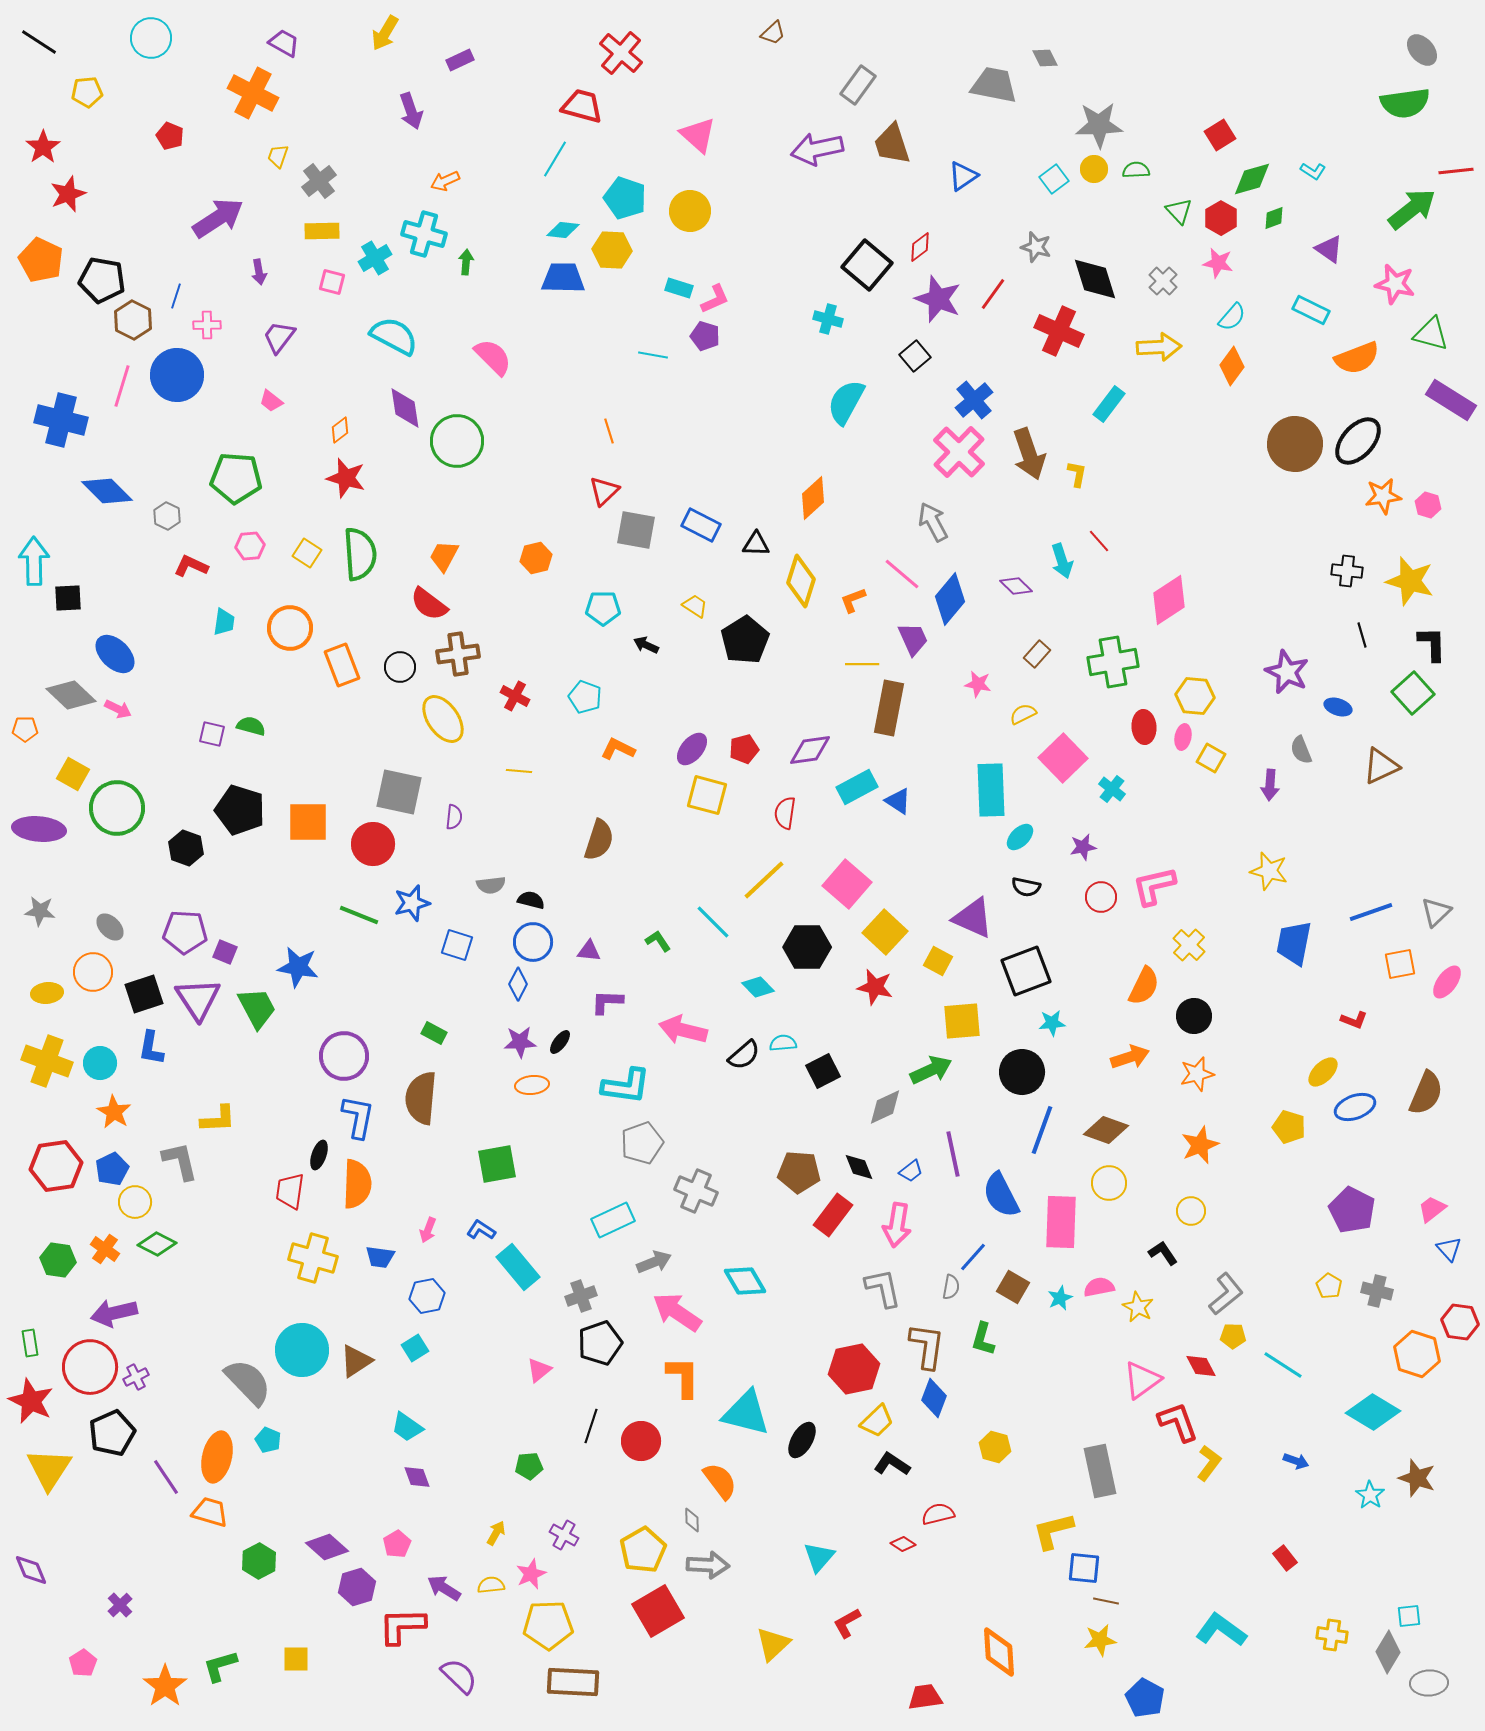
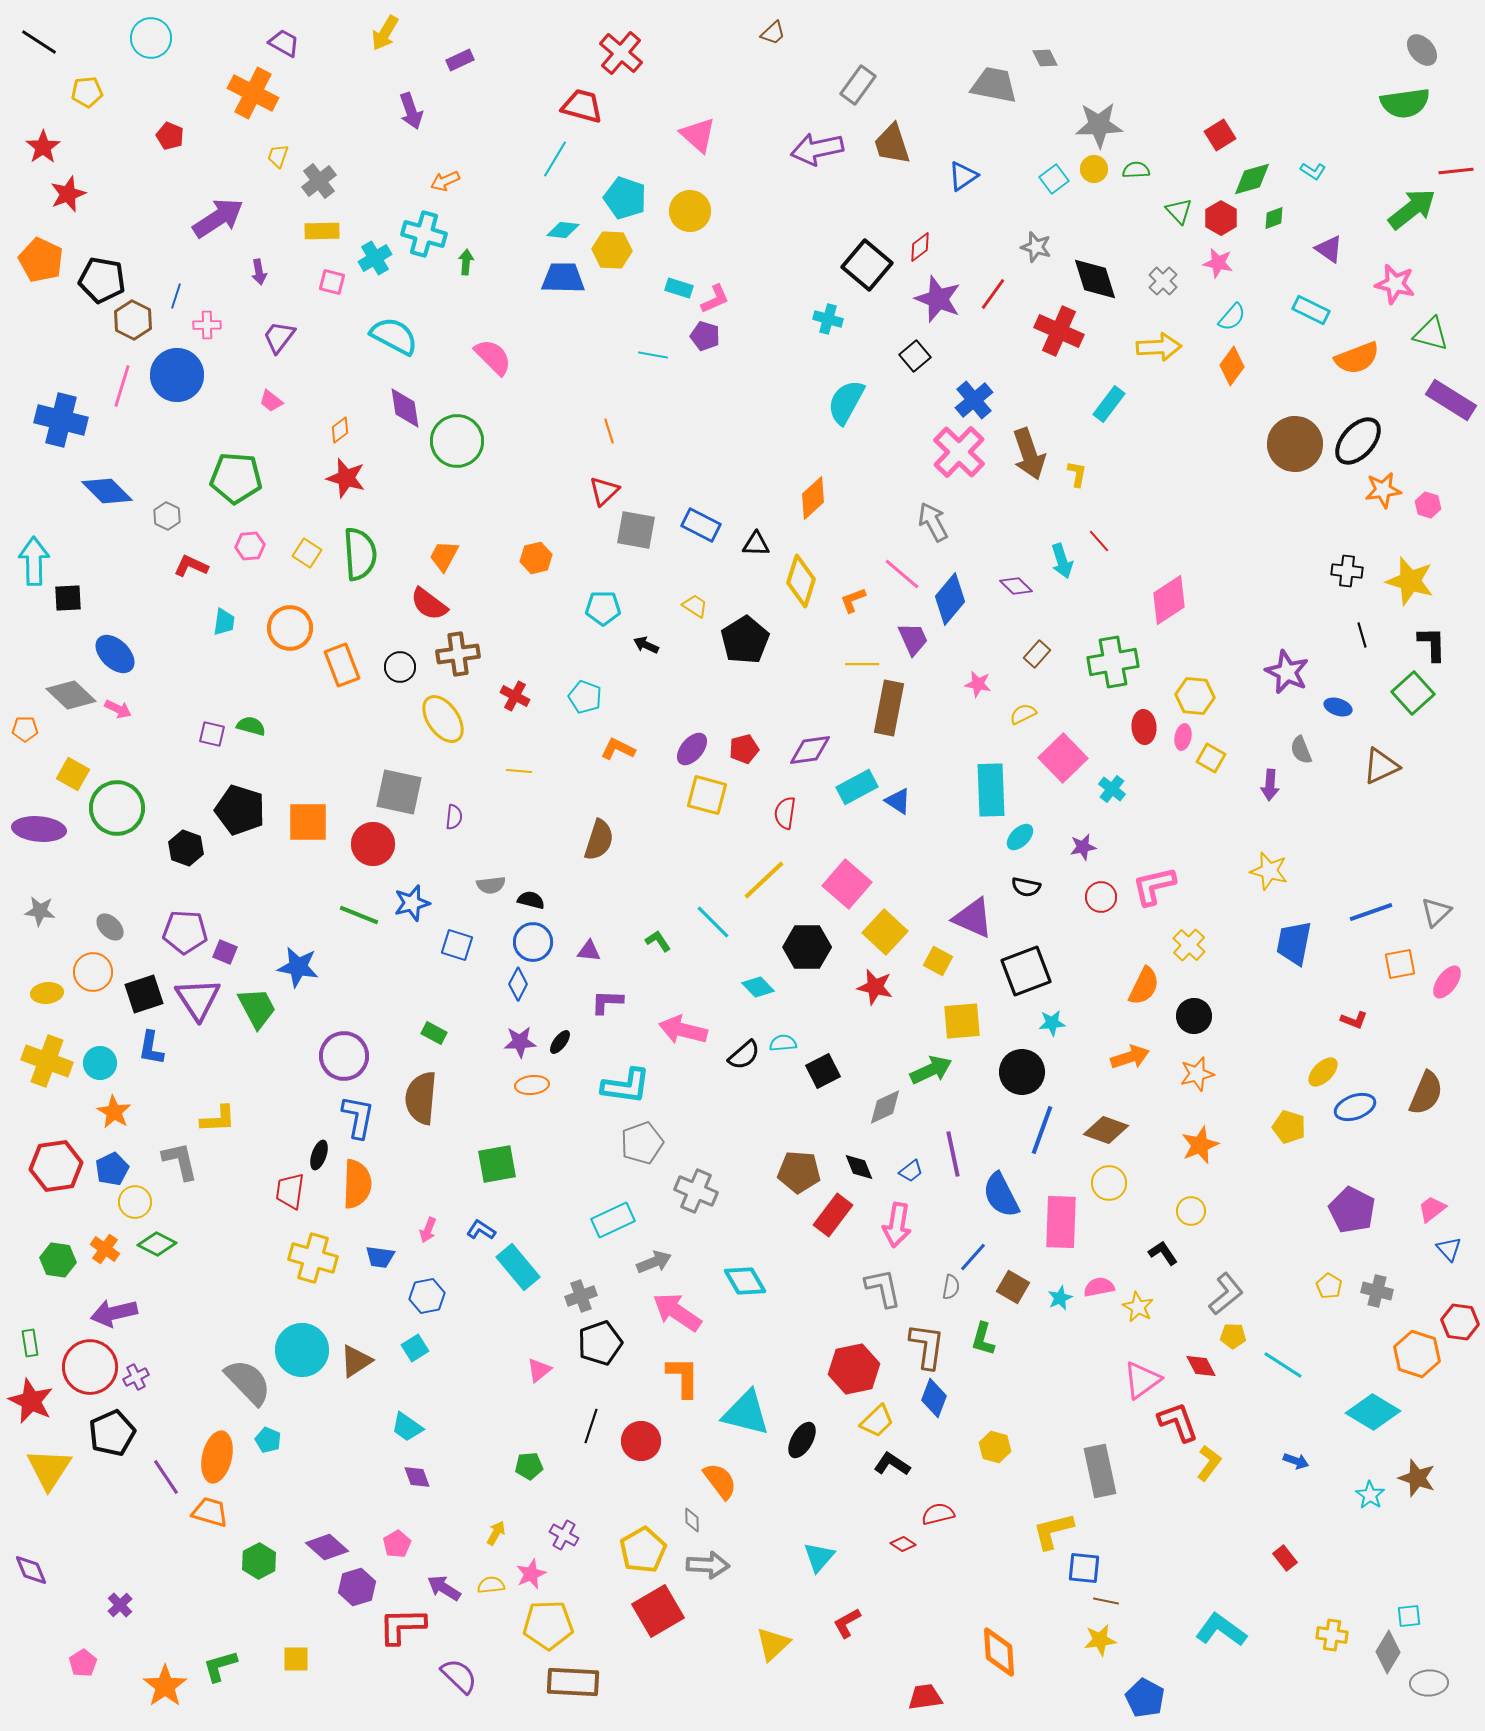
orange star at (1383, 496): moved 6 px up
